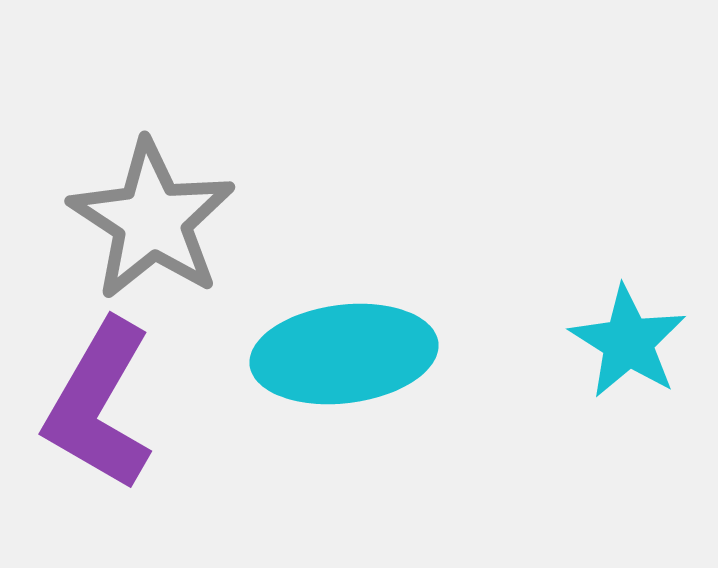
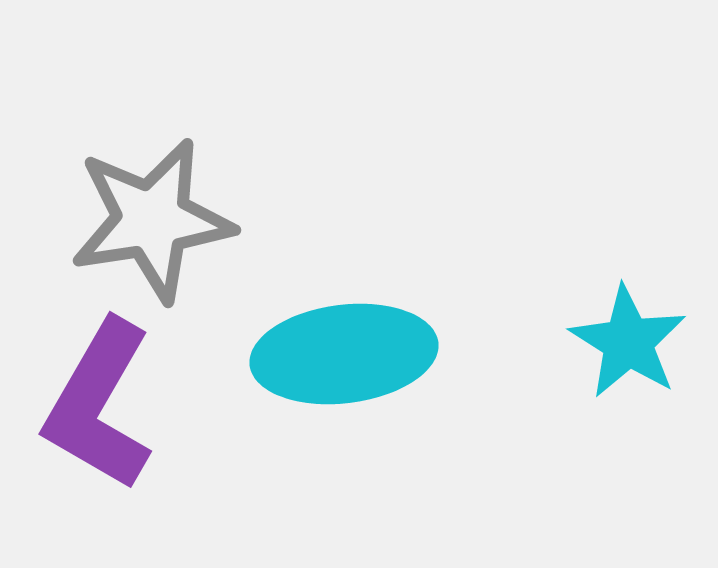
gray star: rotated 30 degrees clockwise
